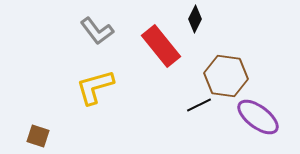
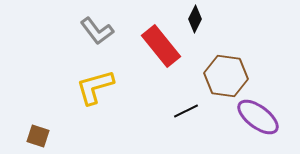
black line: moved 13 px left, 6 px down
